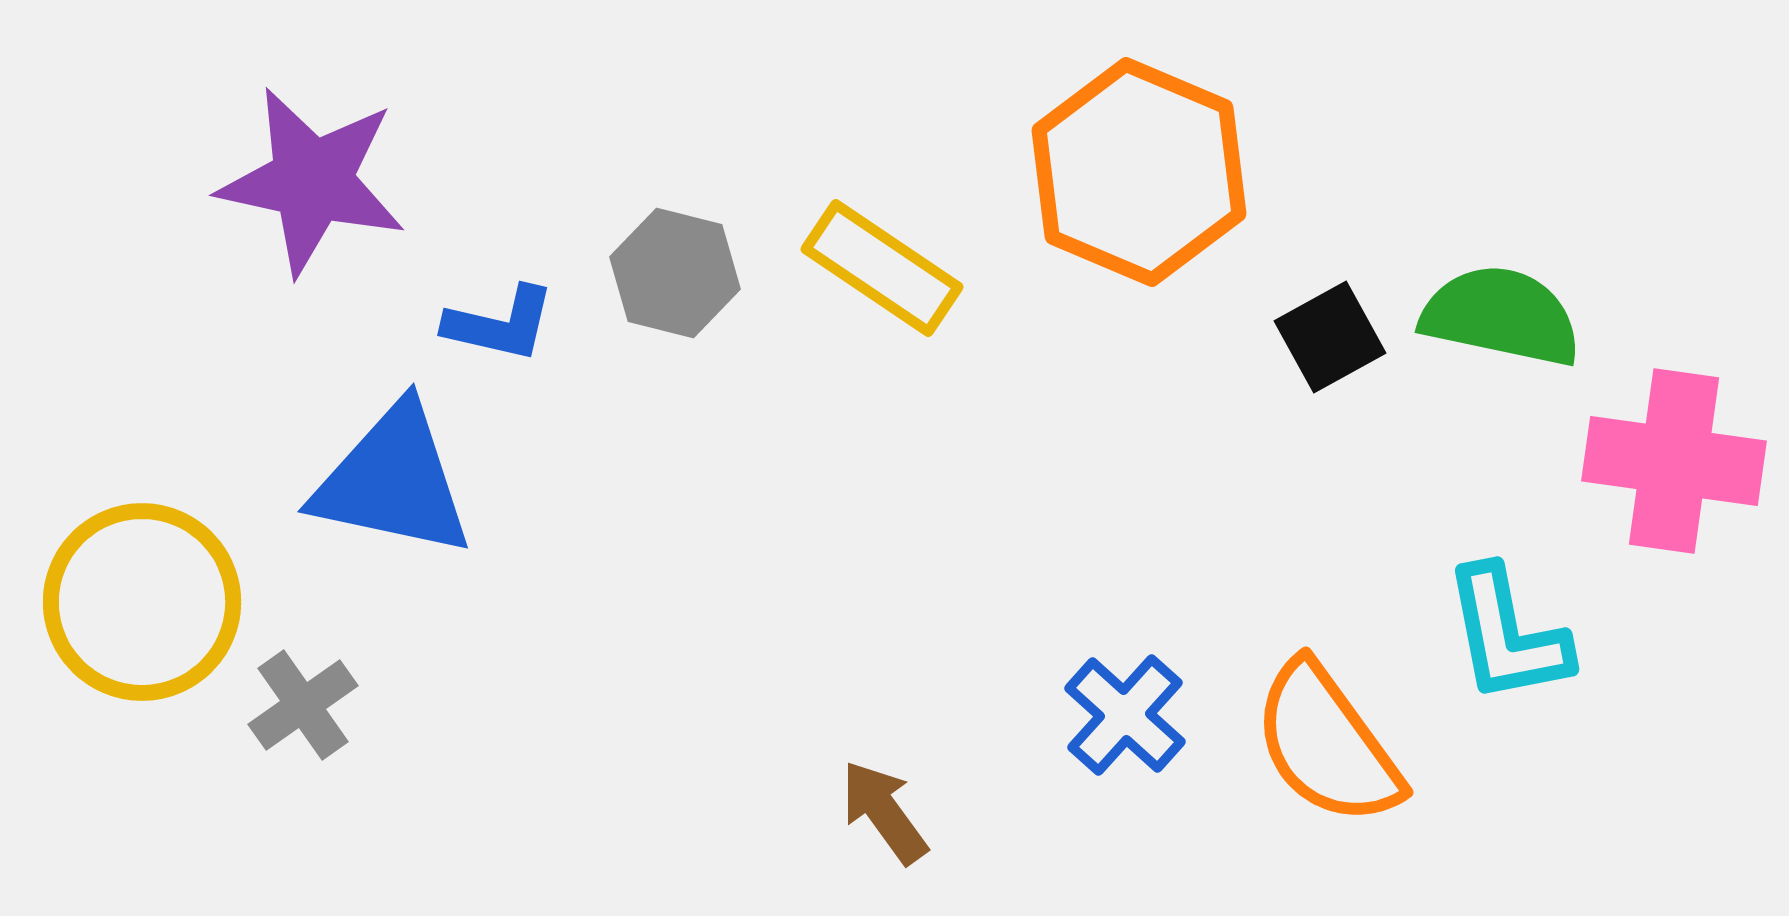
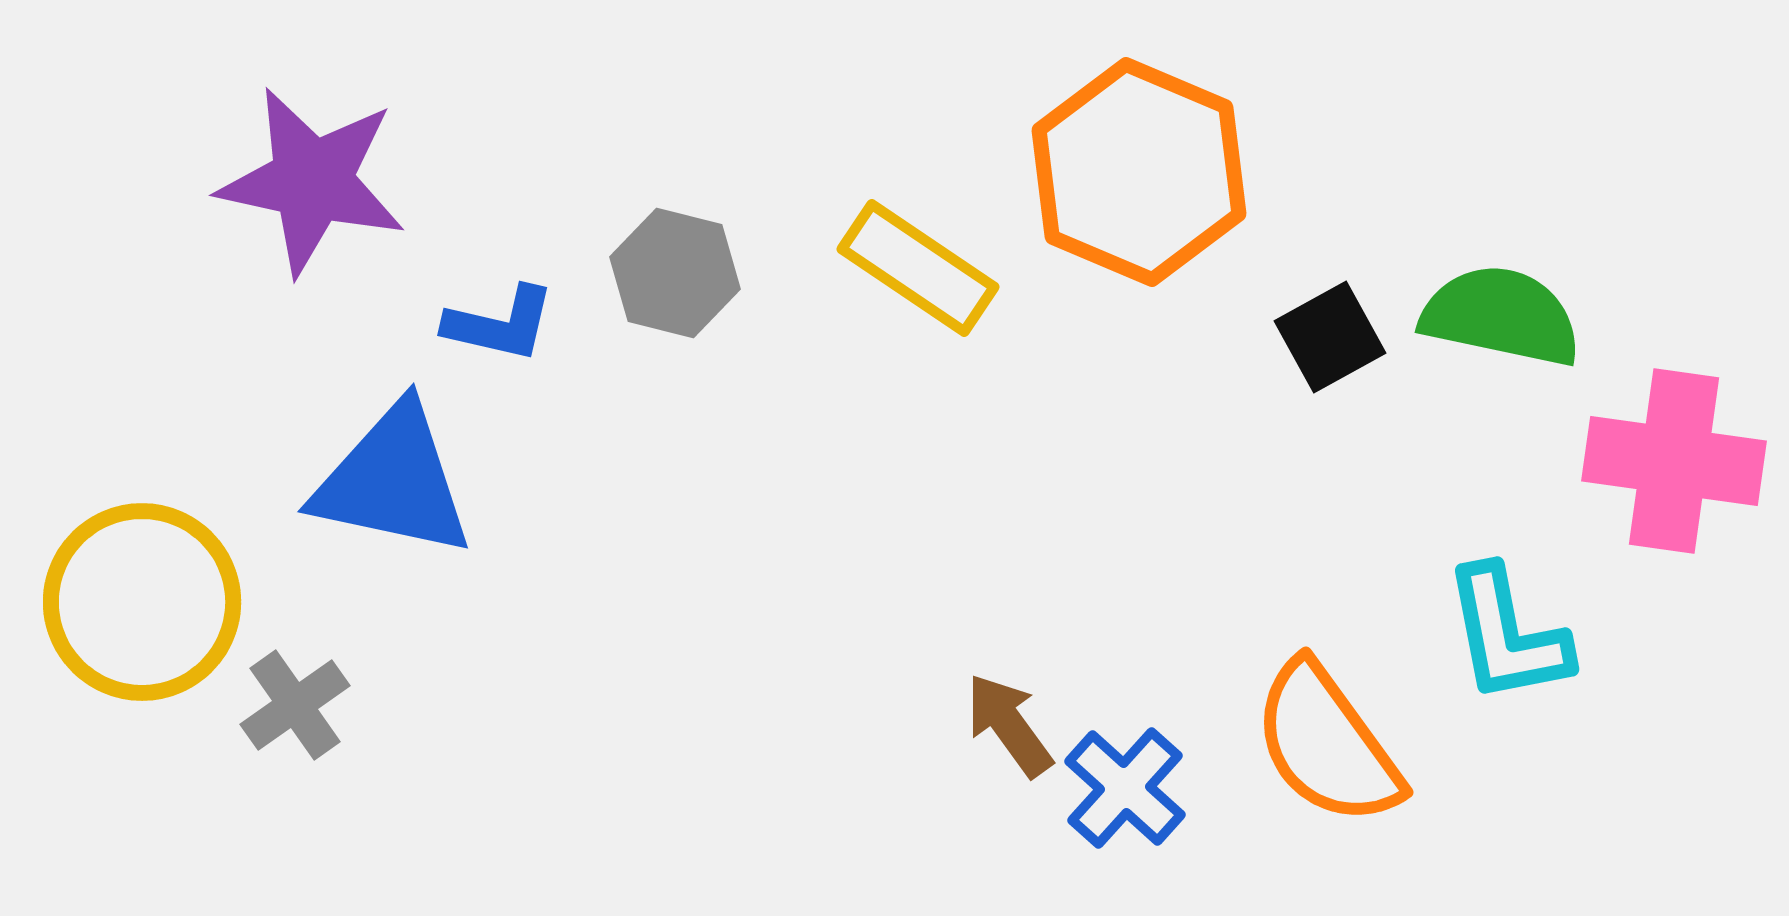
yellow rectangle: moved 36 px right
gray cross: moved 8 px left
blue cross: moved 73 px down
brown arrow: moved 125 px right, 87 px up
